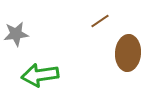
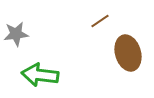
brown ellipse: rotated 20 degrees counterclockwise
green arrow: rotated 15 degrees clockwise
